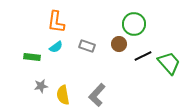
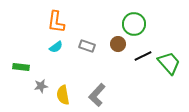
brown circle: moved 1 px left
green rectangle: moved 11 px left, 10 px down
